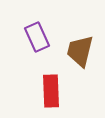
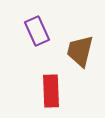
purple rectangle: moved 6 px up
